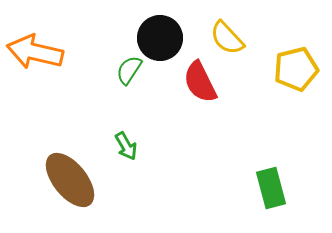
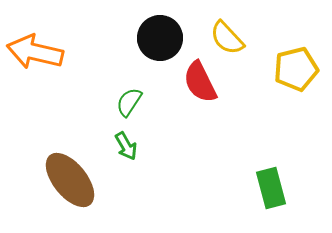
green semicircle: moved 32 px down
